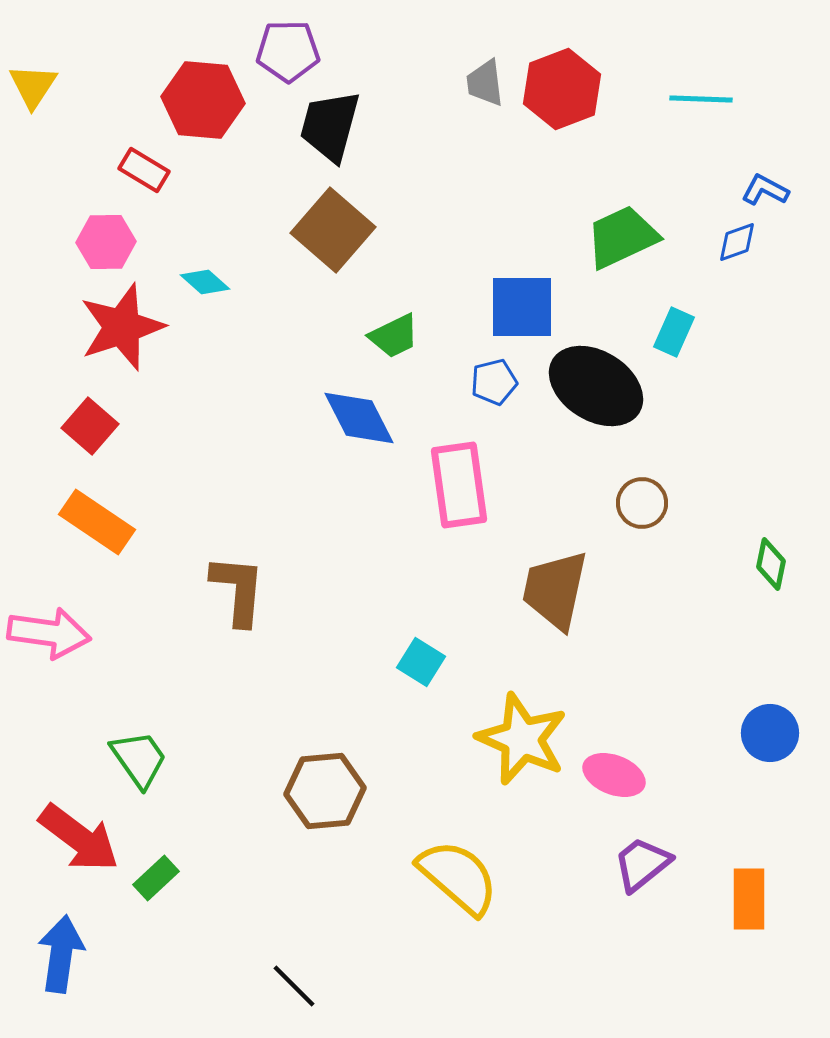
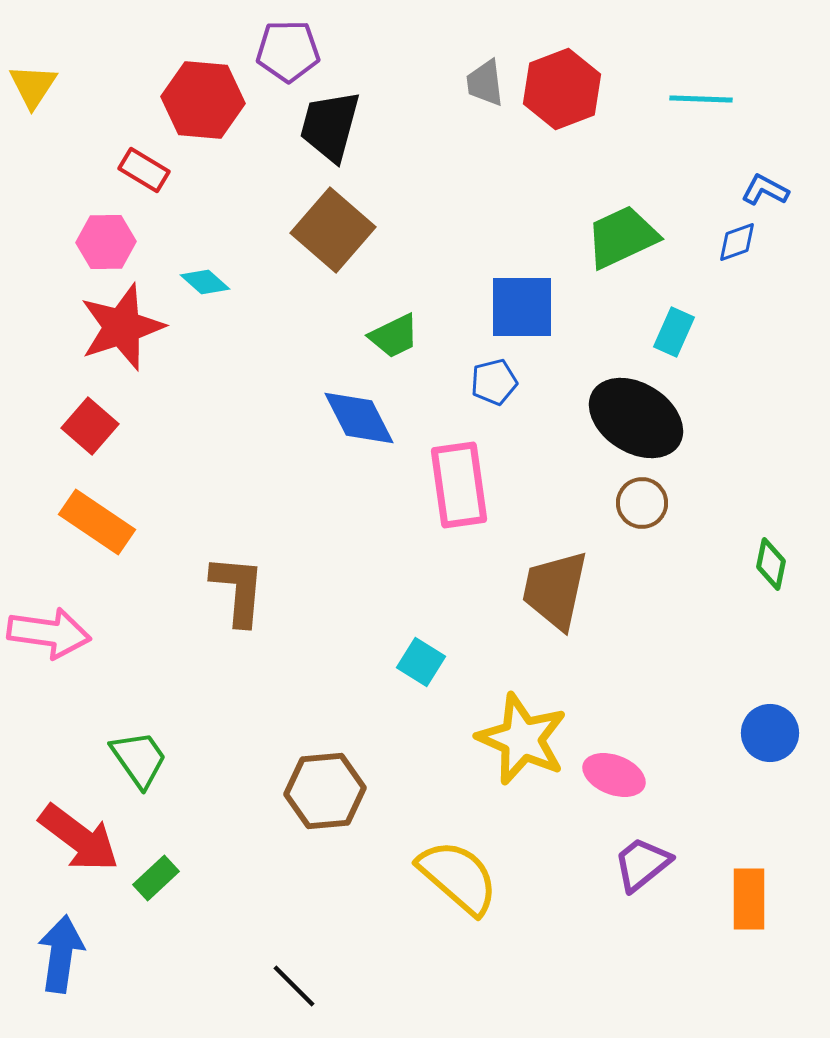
black ellipse at (596, 386): moved 40 px right, 32 px down
